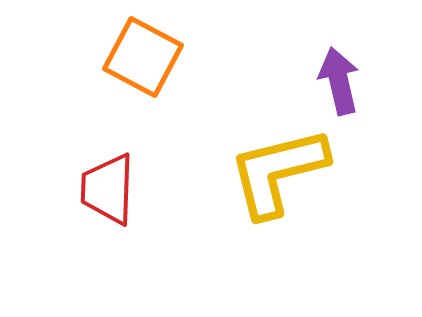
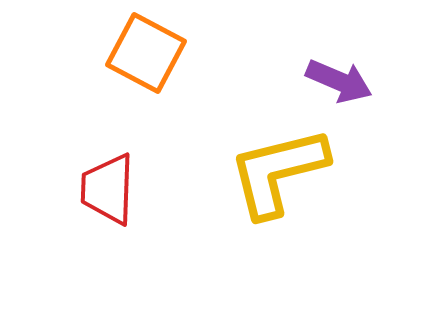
orange square: moved 3 px right, 4 px up
purple arrow: rotated 126 degrees clockwise
